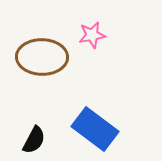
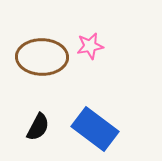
pink star: moved 2 px left, 11 px down
black semicircle: moved 4 px right, 13 px up
